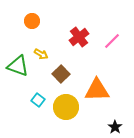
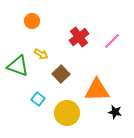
cyan square: moved 1 px up
yellow circle: moved 1 px right, 6 px down
black star: moved 15 px up; rotated 24 degrees counterclockwise
